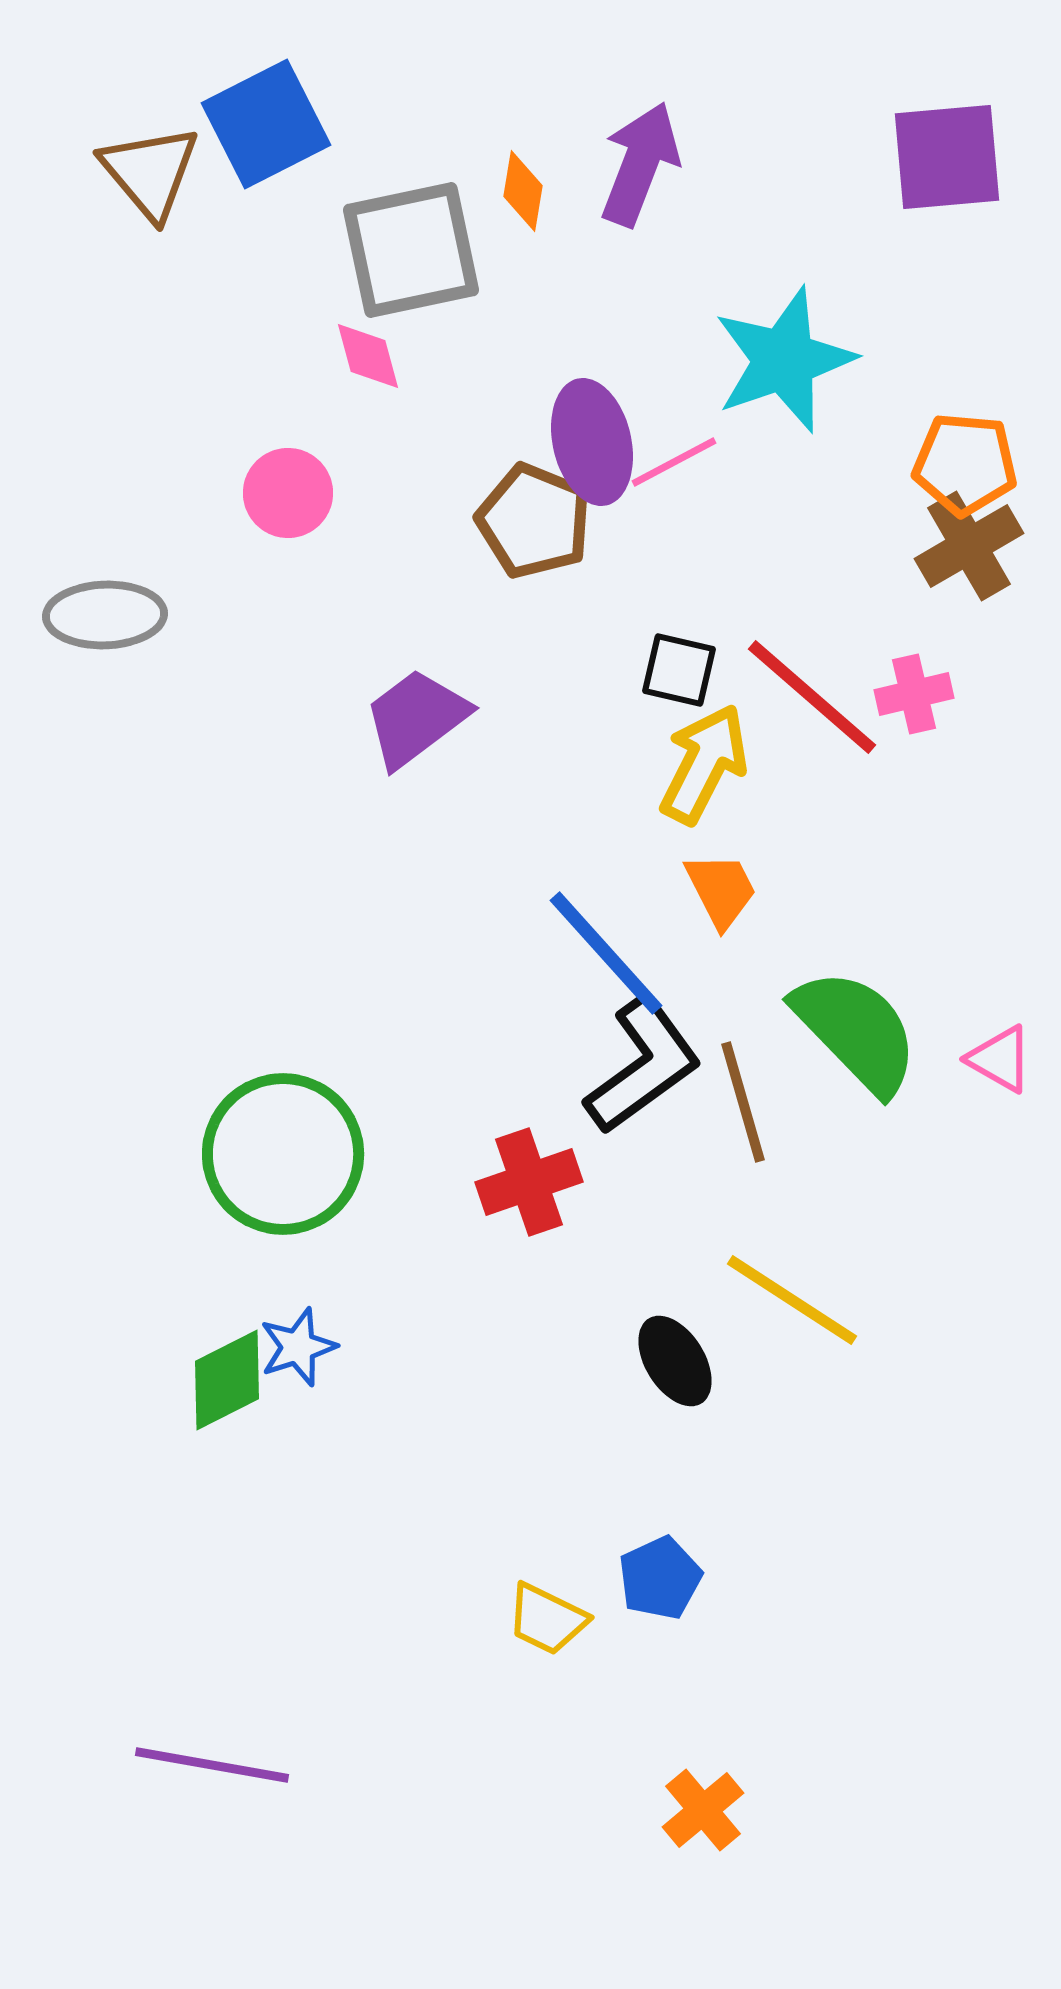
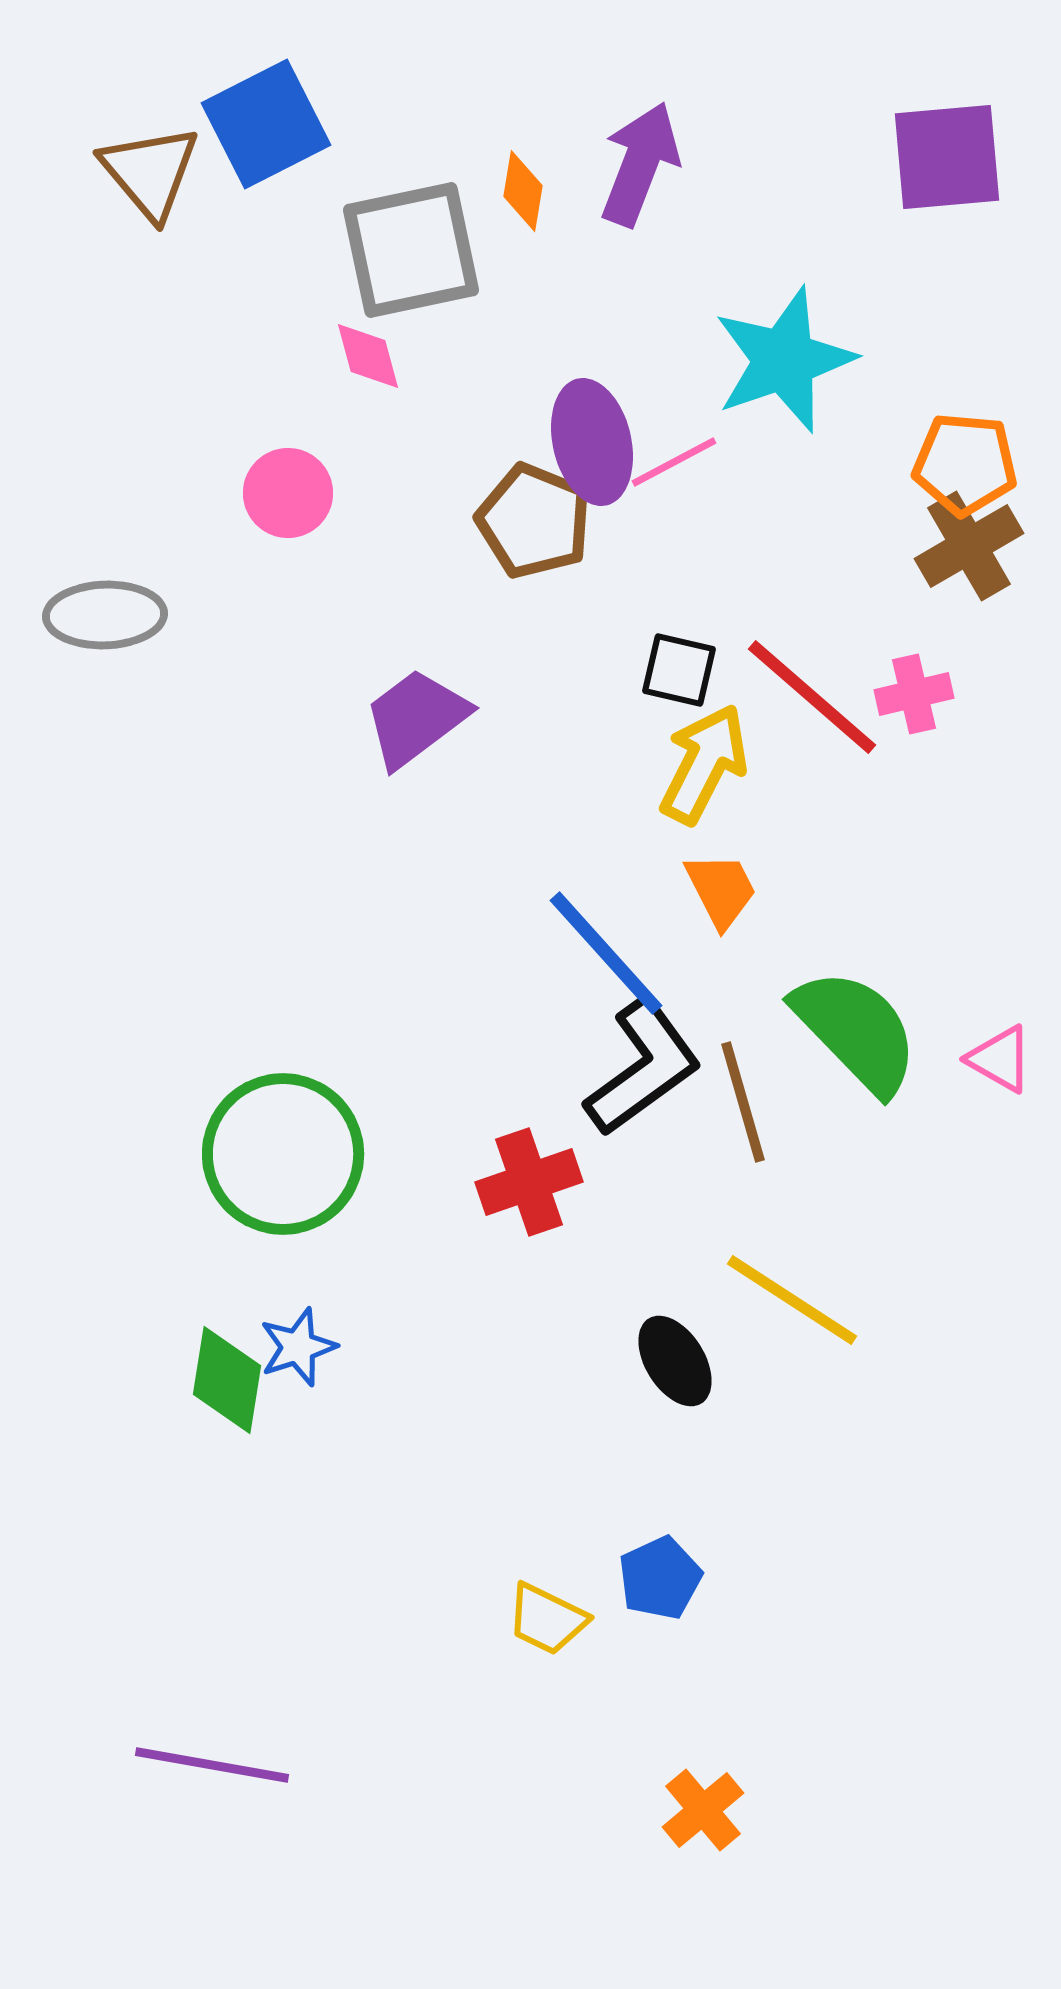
black L-shape: moved 2 px down
green diamond: rotated 54 degrees counterclockwise
